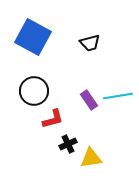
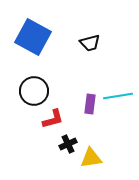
purple rectangle: moved 1 px right, 4 px down; rotated 42 degrees clockwise
